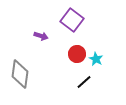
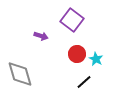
gray diamond: rotated 24 degrees counterclockwise
